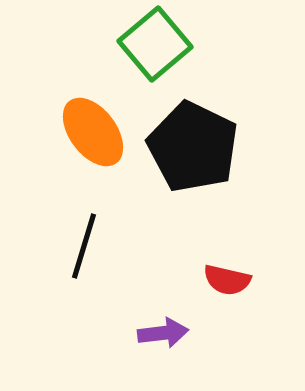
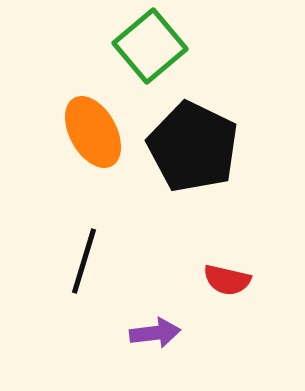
green square: moved 5 px left, 2 px down
orange ellipse: rotated 8 degrees clockwise
black line: moved 15 px down
purple arrow: moved 8 px left
